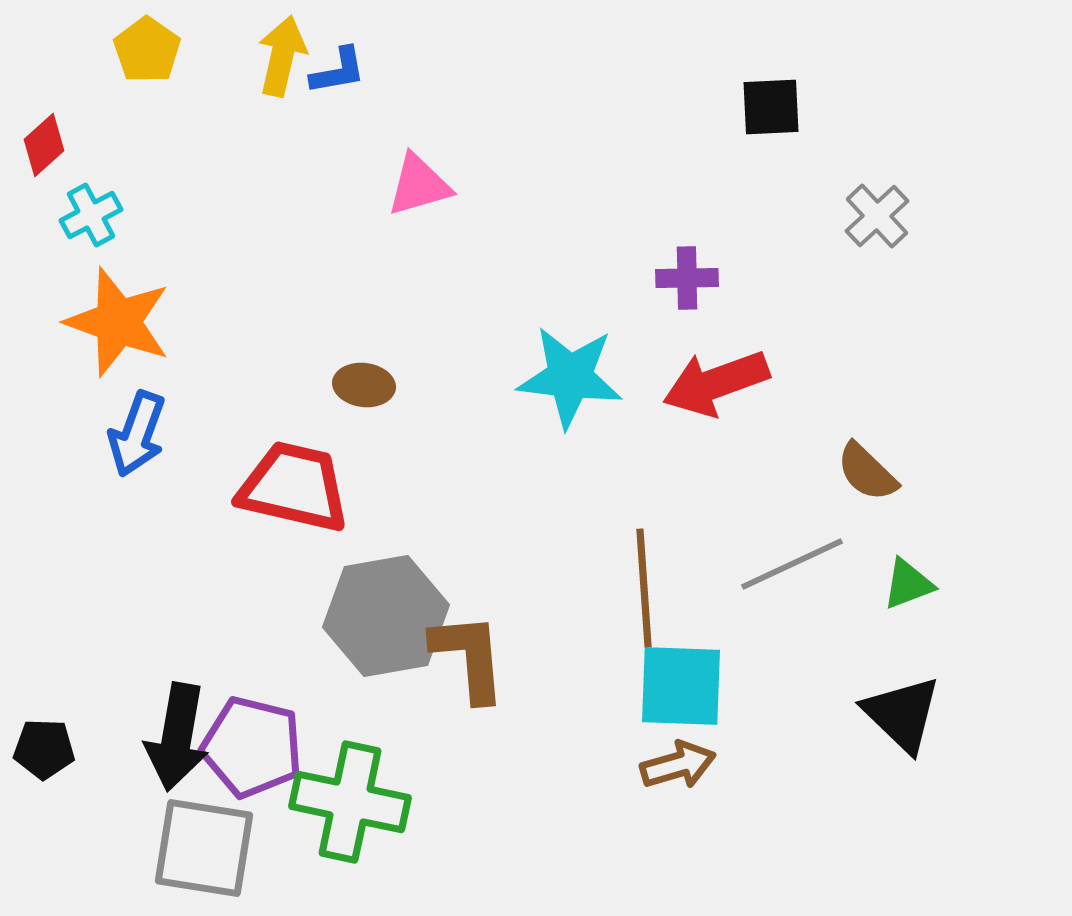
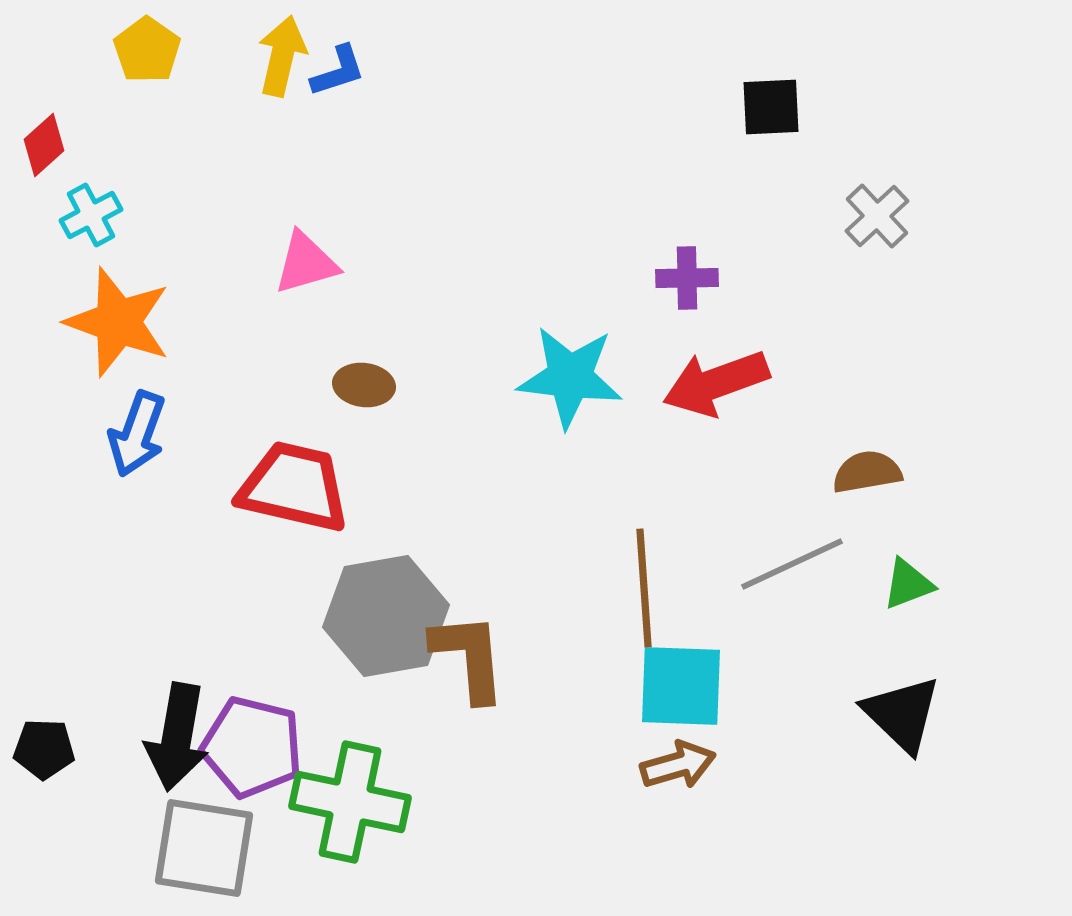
blue L-shape: rotated 8 degrees counterclockwise
pink triangle: moved 113 px left, 78 px down
brown semicircle: rotated 126 degrees clockwise
